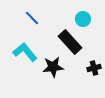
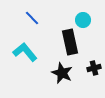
cyan circle: moved 1 px down
black rectangle: rotated 30 degrees clockwise
black star: moved 9 px right, 6 px down; rotated 30 degrees clockwise
